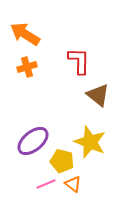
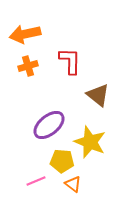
orange arrow: rotated 44 degrees counterclockwise
red L-shape: moved 9 px left
orange cross: moved 1 px right, 1 px up
purple ellipse: moved 16 px right, 16 px up
yellow pentagon: rotated 10 degrees counterclockwise
pink line: moved 10 px left, 3 px up
